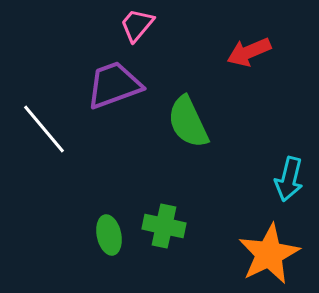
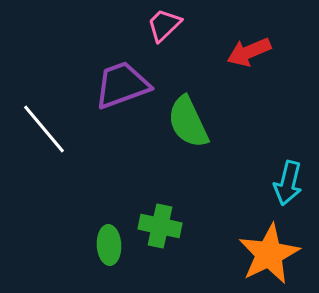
pink trapezoid: moved 27 px right; rotated 6 degrees clockwise
purple trapezoid: moved 8 px right
cyan arrow: moved 1 px left, 4 px down
green cross: moved 4 px left
green ellipse: moved 10 px down; rotated 9 degrees clockwise
